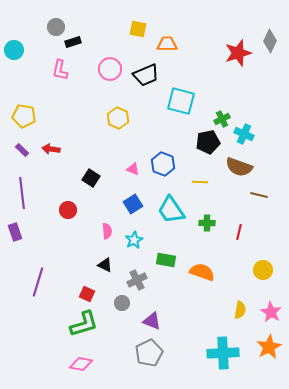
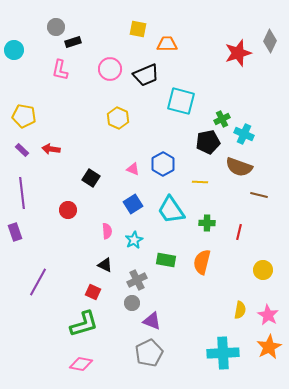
blue hexagon at (163, 164): rotated 10 degrees clockwise
orange semicircle at (202, 272): moved 10 px up; rotated 95 degrees counterclockwise
purple line at (38, 282): rotated 12 degrees clockwise
red square at (87, 294): moved 6 px right, 2 px up
gray circle at (122, 303): moved 10 px right
pink star at (271, 312): moved 3 px left, 3 px down
